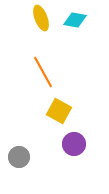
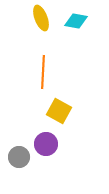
cyan diamond: moved 1 px right, 1 px down
orange line: rotated 32 degrees clockwise
purple circle: moved 28 px left
